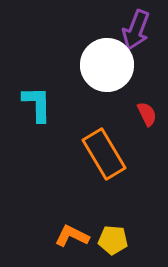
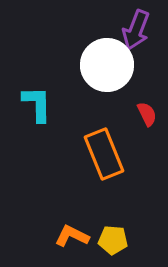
orange rectangle: rotated 9 degrees clockwise
